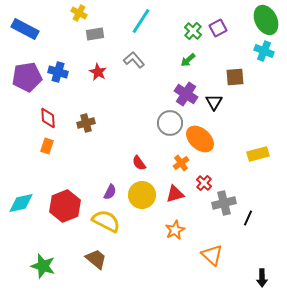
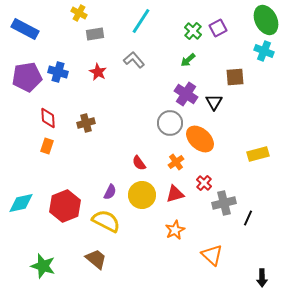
orange cross: moved 5 px left, 1 px up
